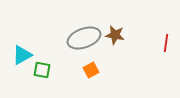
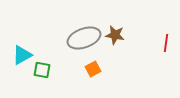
orange square: moved 2 px right, 1 px up
